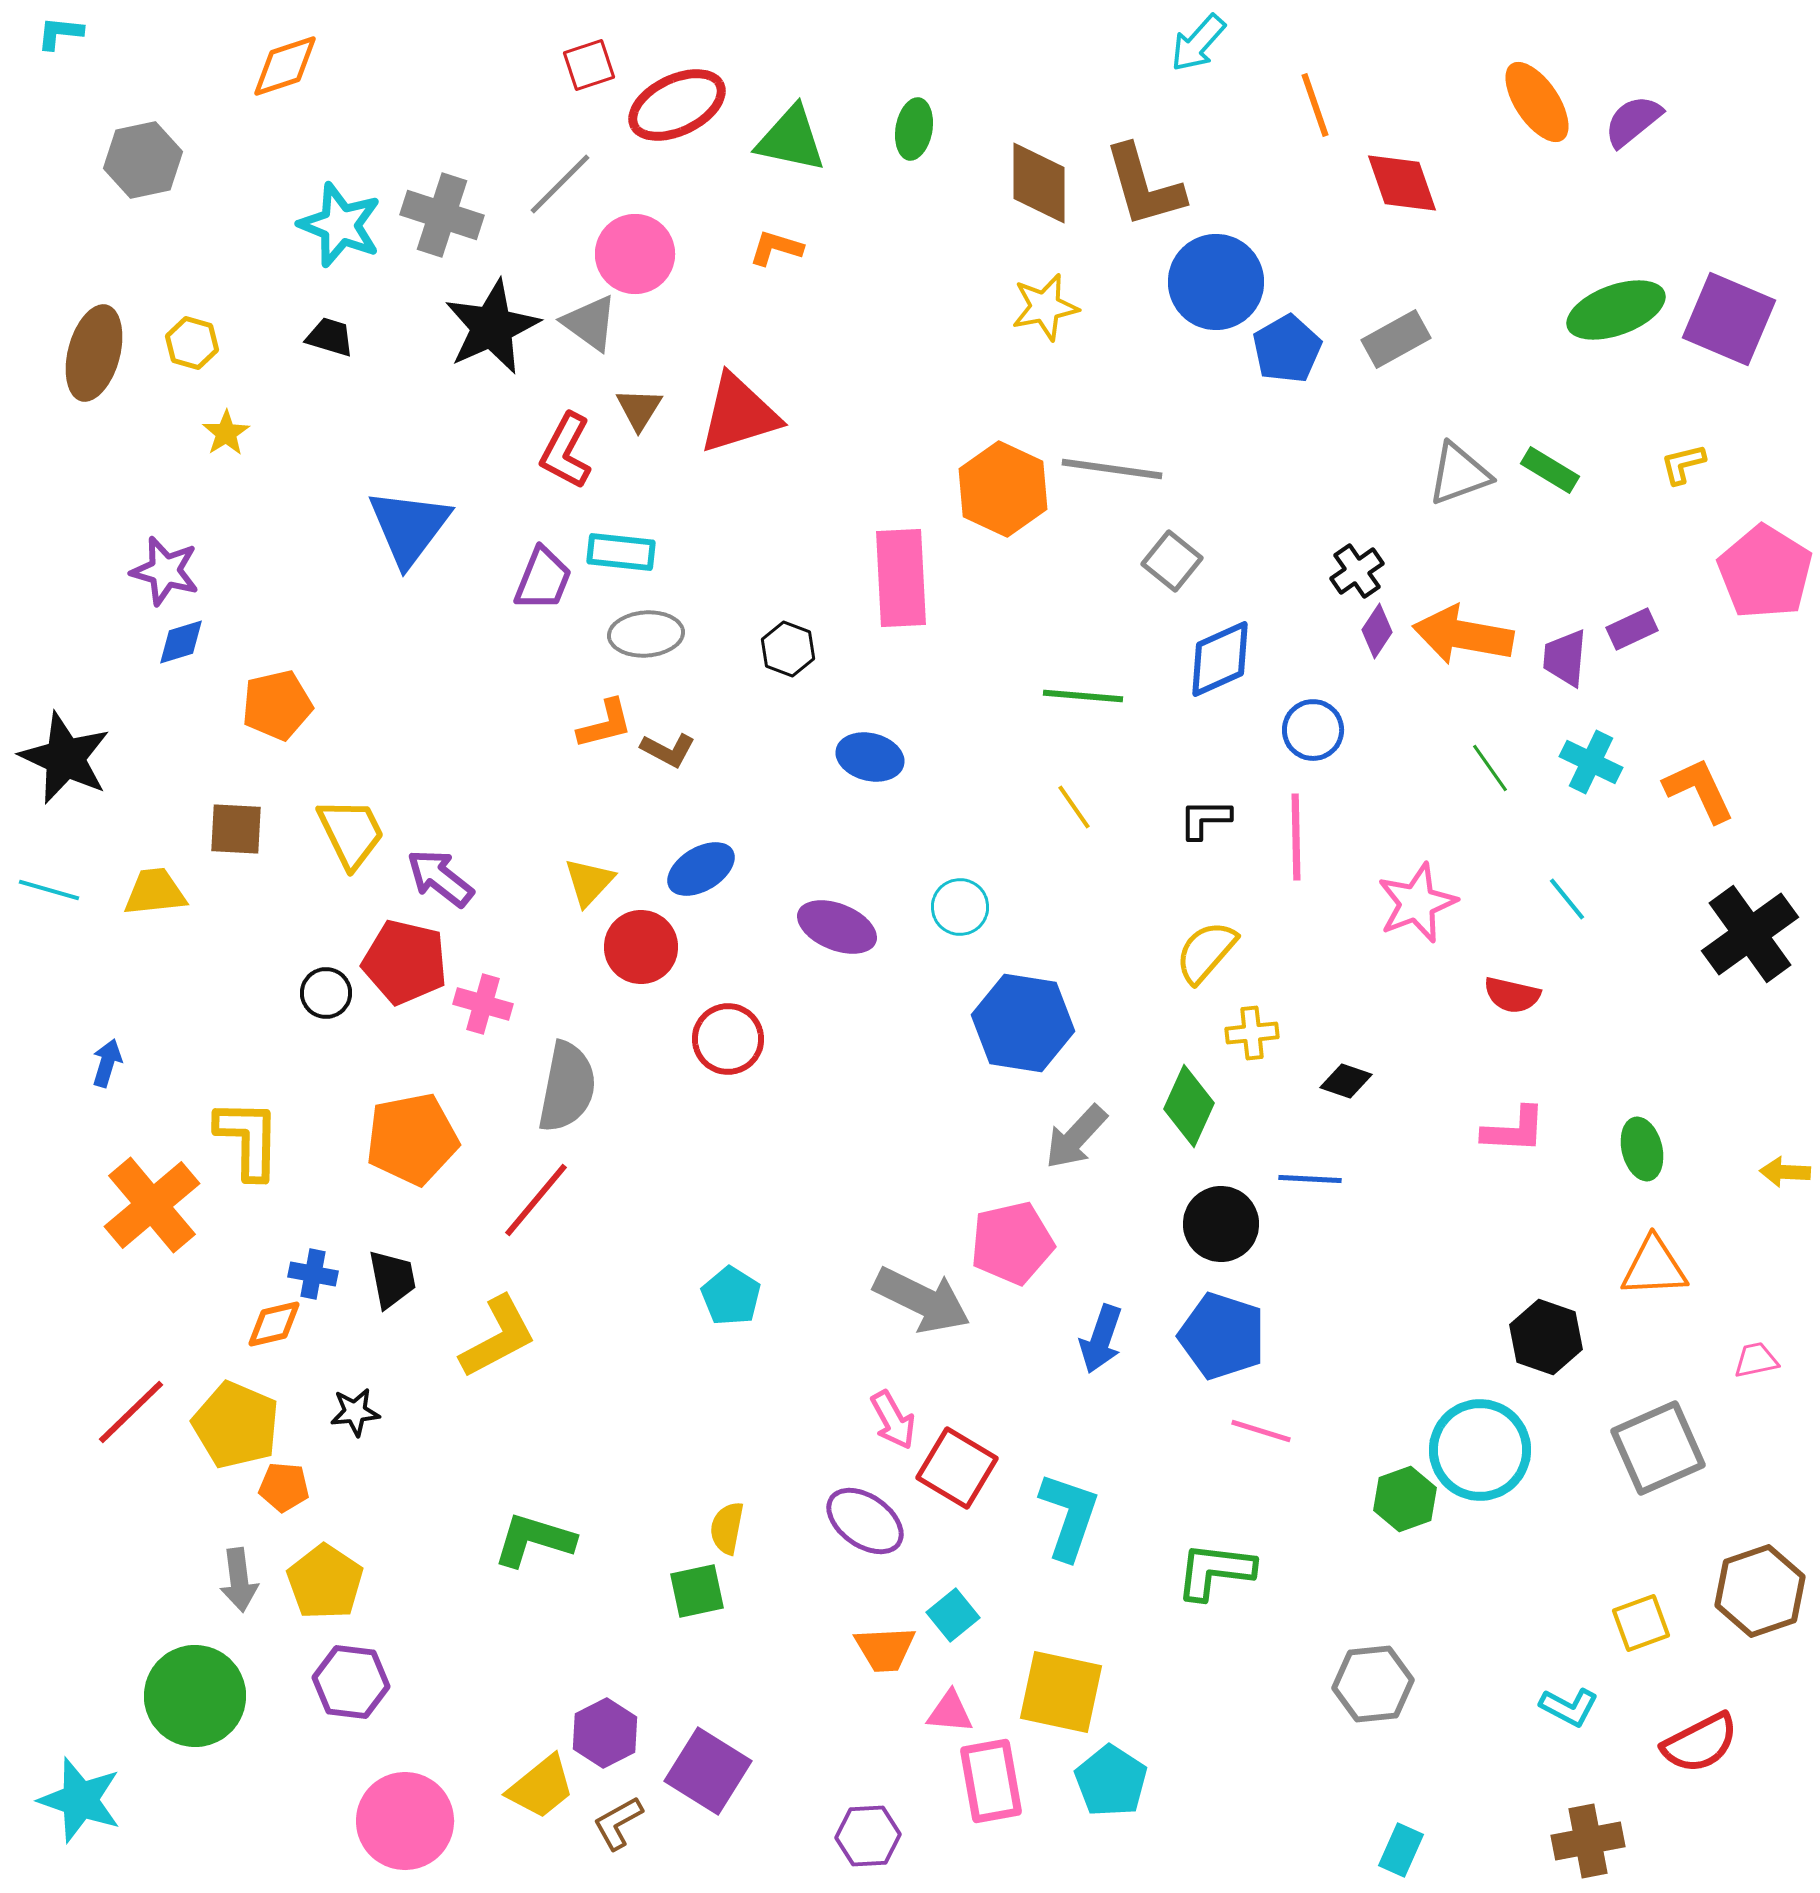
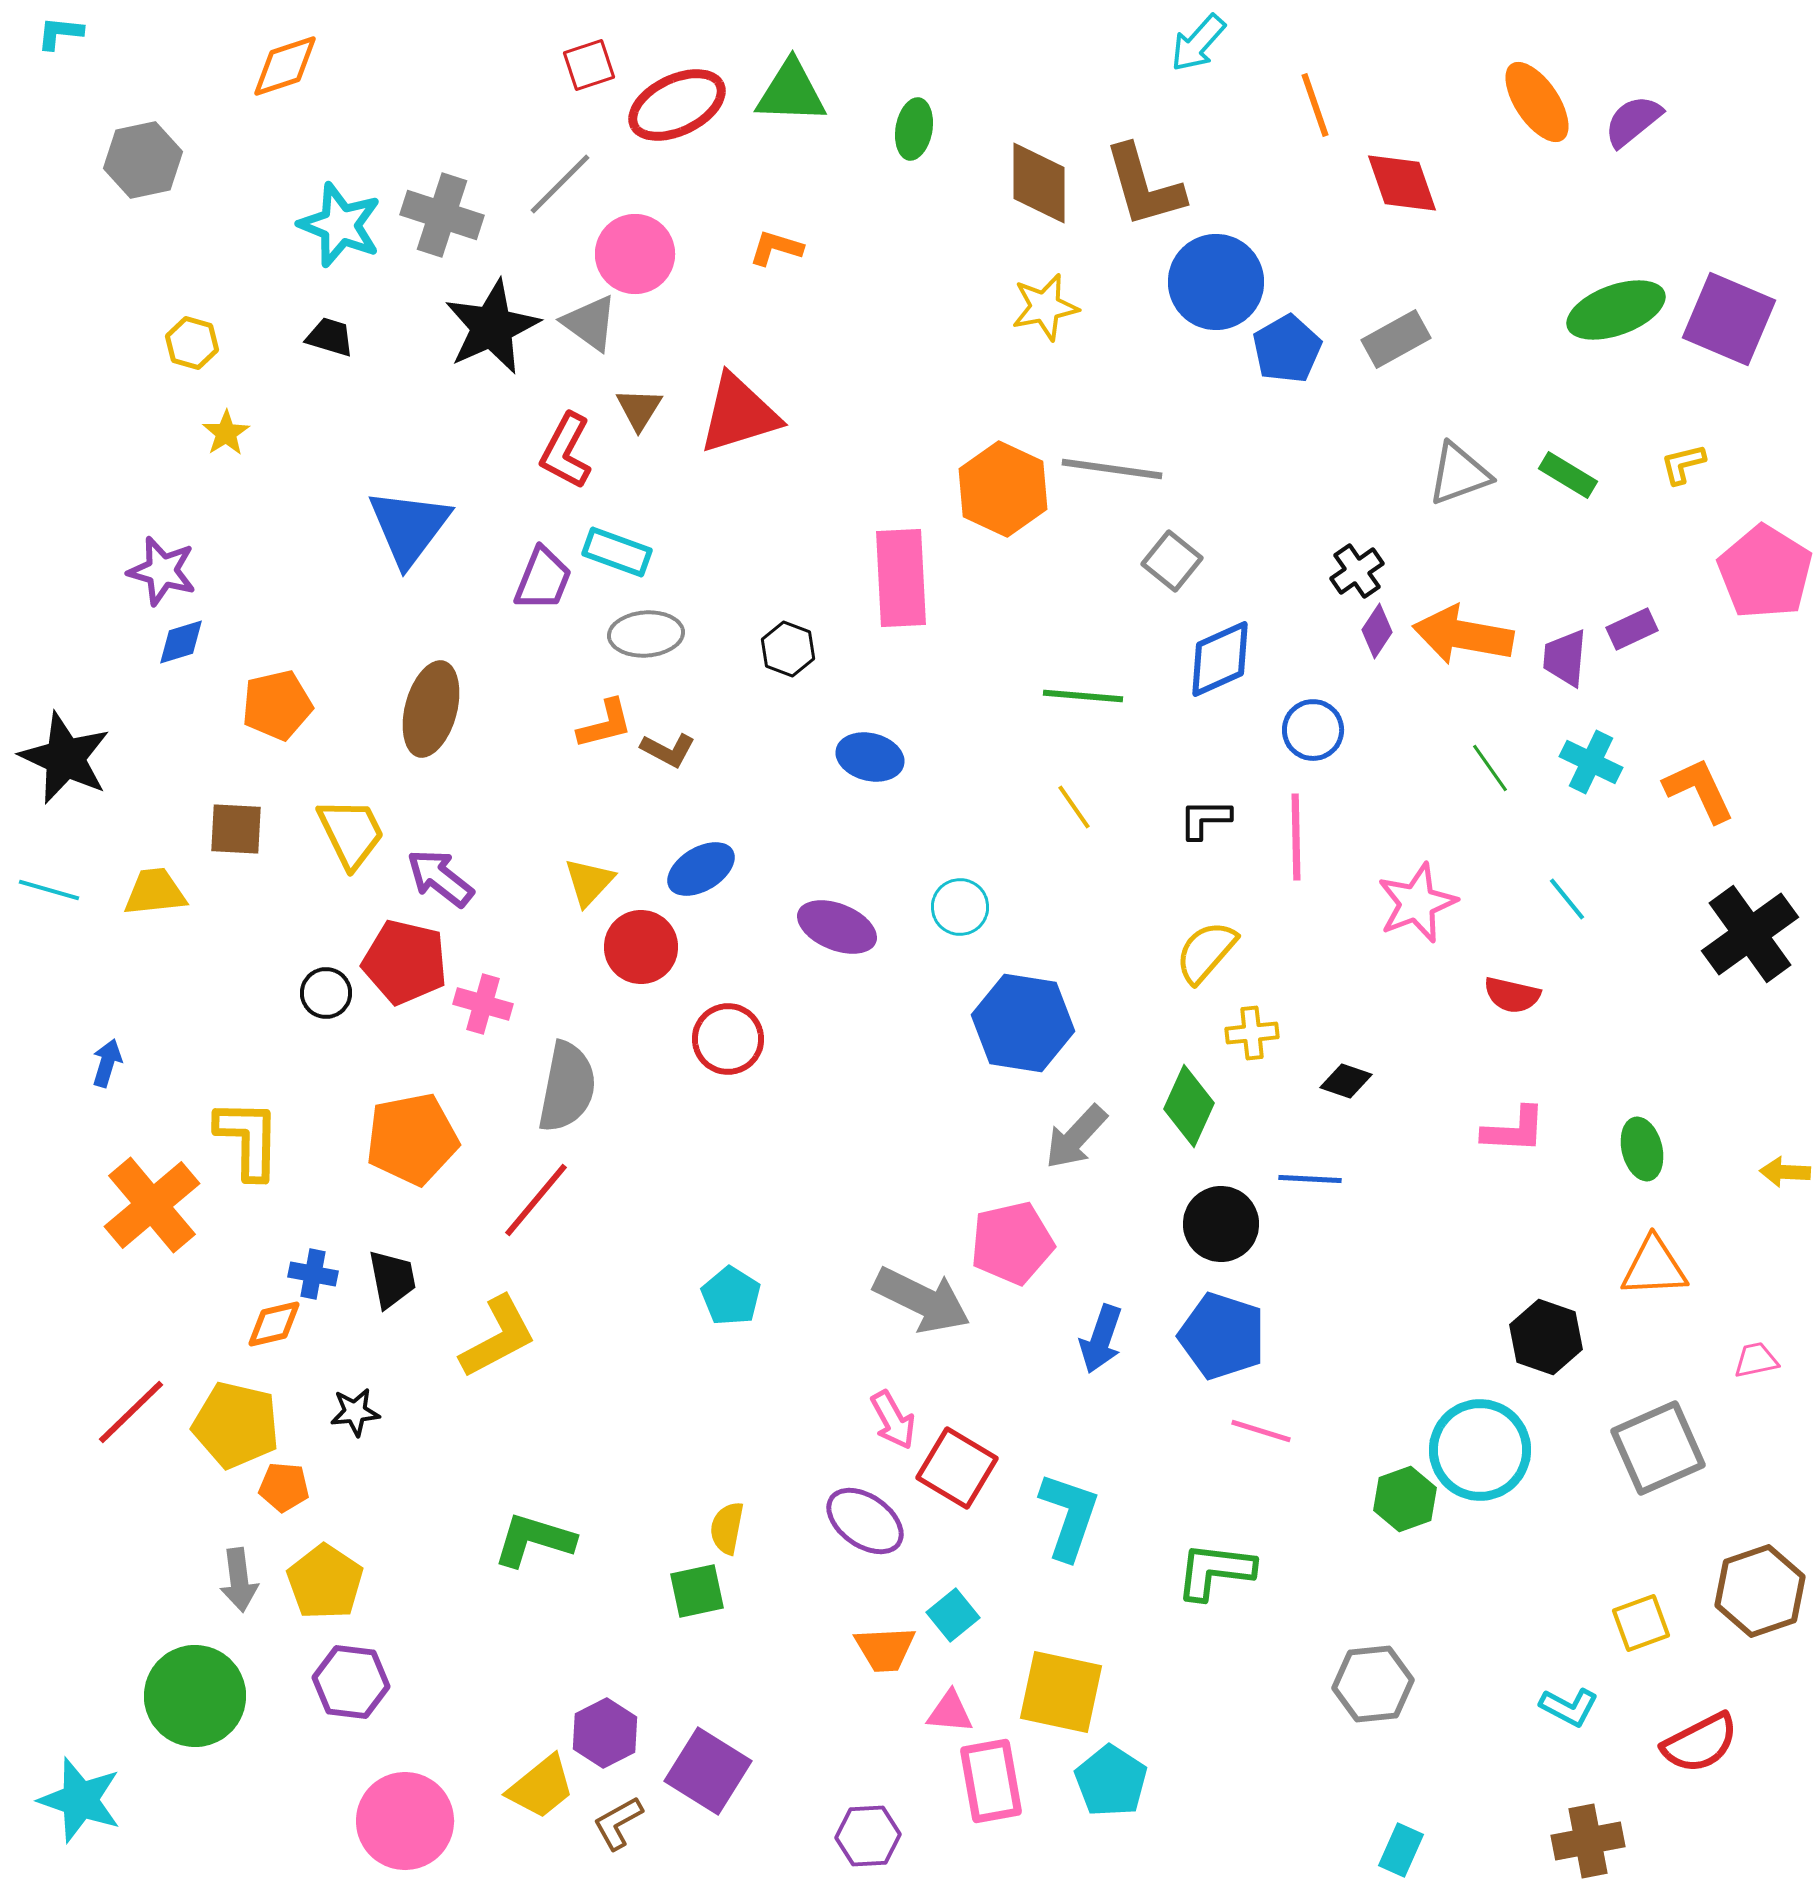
green triangle at (791, 139): moved 47 px up; rotated 10 degrees counterclockwise
brown ellipse at (94, 353): moved 337 px right, 356 px down
green rectangle at (1550, 470): moved 18 px right, 5 px down
cyan rectangle at (621, 552): moved 4 px left; rotated 14 degrees clockwise
purple star at (165, 571): moved 3 px left
yellow pentagon at (236, 1425): rotated 10 degrees counterclockwise
